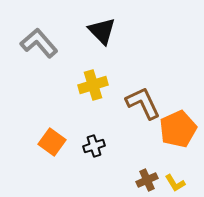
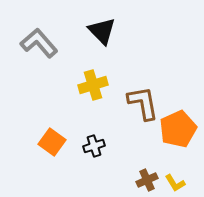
brown L-shape: rotated 15 degrees clockwise
